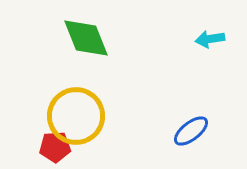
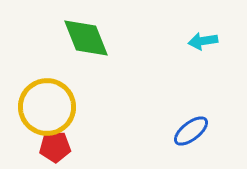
cyan arrow: moved 7 px left, 2 px down
yellow circle: moved 29 px left, 9 px up
